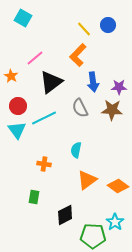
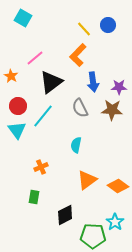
cyan line: moved 1 px left, 2 px up; rotated 25 degrees counterclockwise
cyan semicircle: moved 5 px up
orange cross: moved 3 px left, 3 px down; rotated 32 degrees counterclockwise
